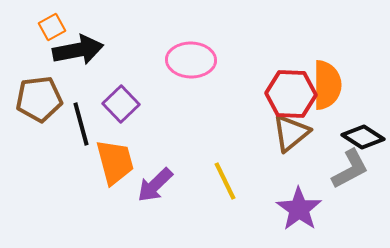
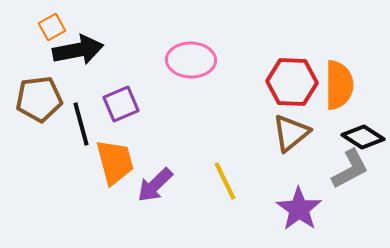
orange semicircle: moved 12 px right
red hexagon: moved 1 px right, 12 px up
purple square: rotated 21 degrees clockwise
